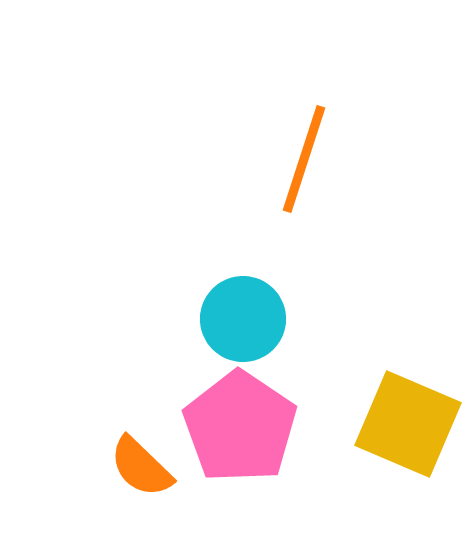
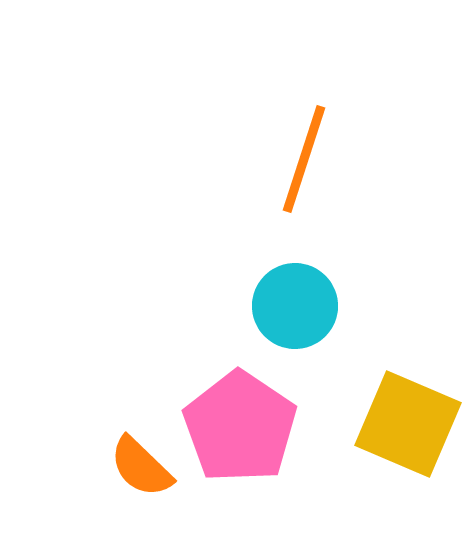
cyan circle: moved 52 px right, 13 px up
